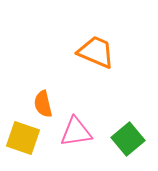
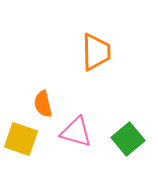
orange trapezoid: rotated 66 degrees clockwise
pink triangle: rotated 24 degrees clockwise
yellow square: moved 2 px left, 1 px down
